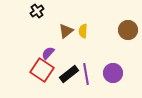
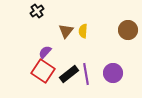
brown triangle: rotated 14 degrees counterclockwise
purple semicircle: moved 3 px left, 1 px up
red square: moved 1 px right, 1 px down
